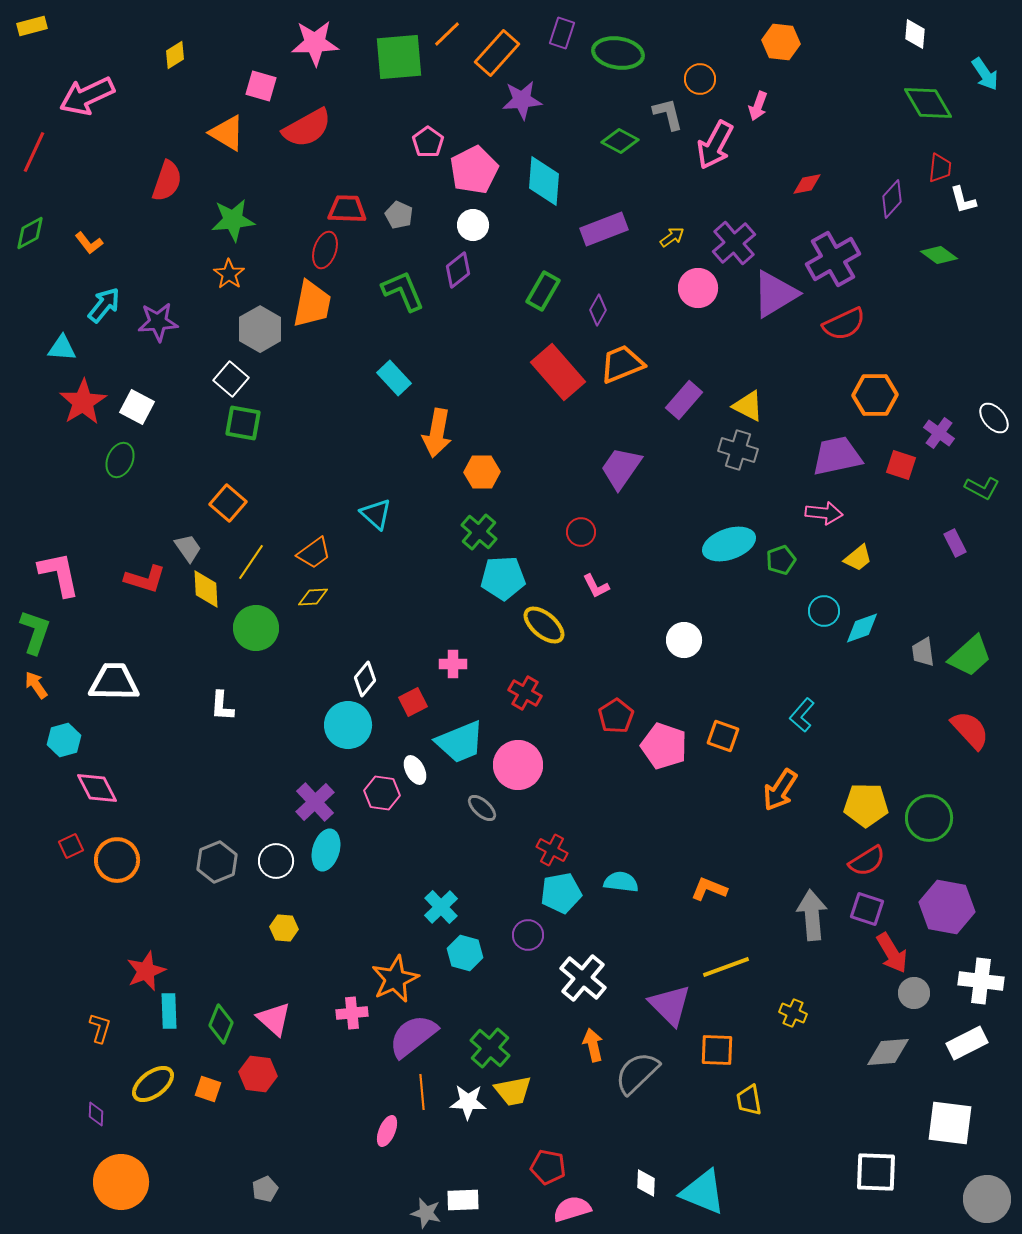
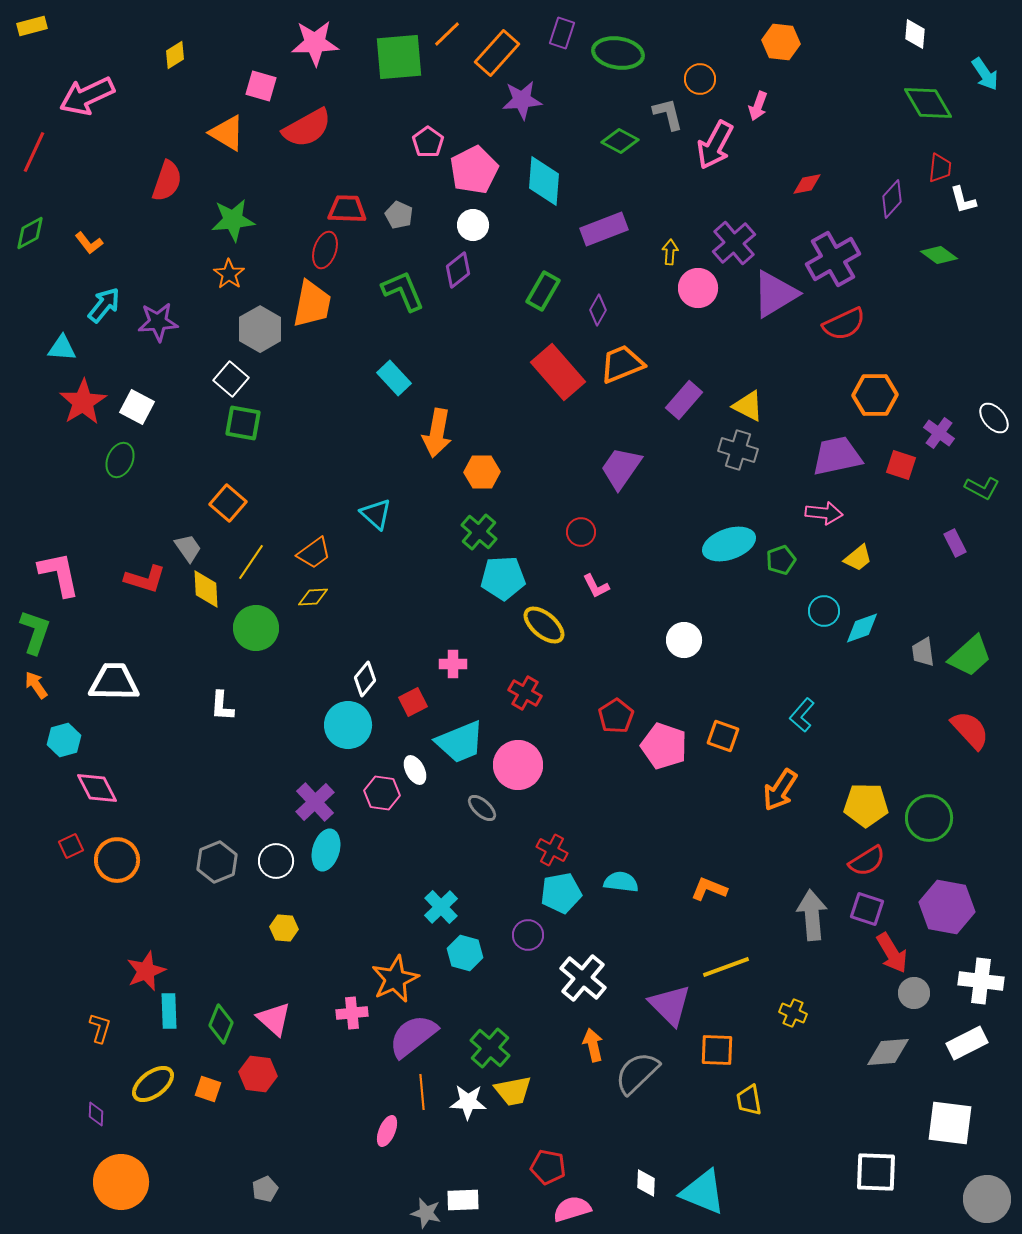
yellow arrow at (672, 237): moved 2 px left, 15 px down; rotated 50 degrees counterclockwise
